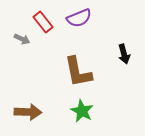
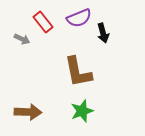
black arrow: moved 21 px left, 21 px up
green star: rotated 25 degrees clockwise
